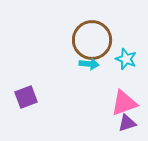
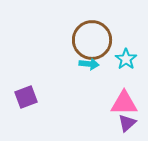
cyan star: rotated 15 degrees clockwise
pink triangle: rotated 20 degrees clockwise
purple triangle: rotated 24 degrees counterclockwise
